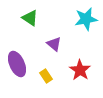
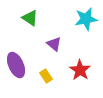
purple ellipse: moved 1 px left, 1 px down
